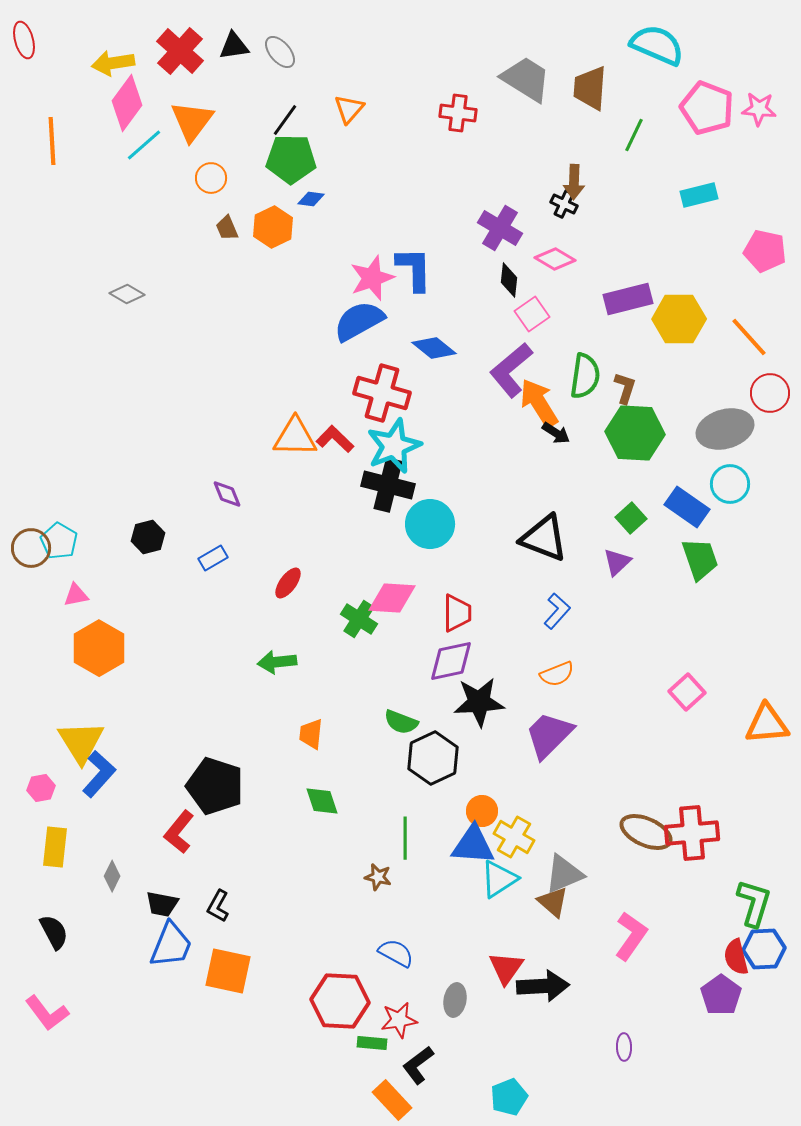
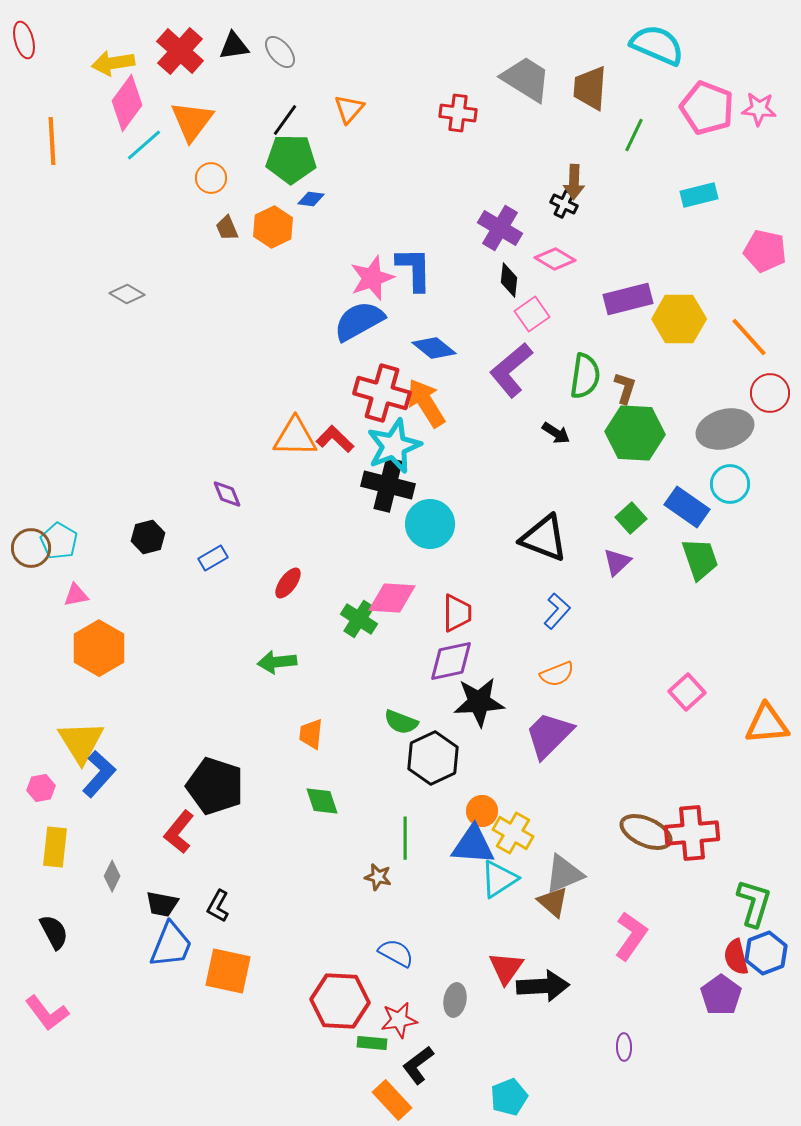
orange arrow at (539, 403): moved 113 px left
yellow cross at (514, 837): moved 1 px left, 4 px up
blue hexagon at (764, 949): moved 2 px right, 4 px down; rotated 18 degrees counterclockwise
